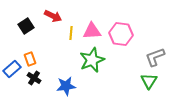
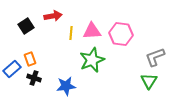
red arrow: rotated 36 degrees counterclockwise
black cross: rotated 16 degrees counterclockwise
